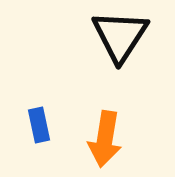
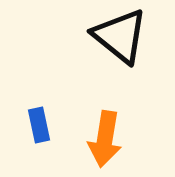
black triangle: rotated 24 degrees counterclockwise
